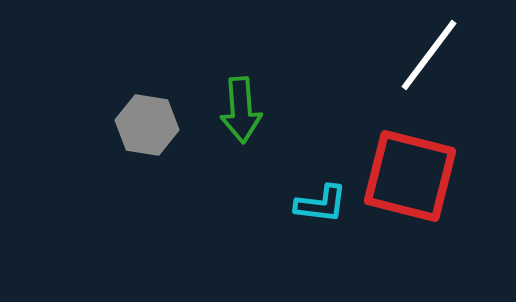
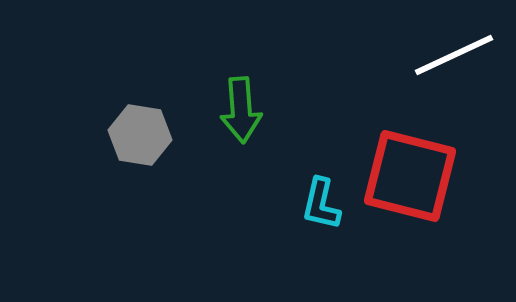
white line: moved 25 px right; rotated 28 degrees clockwise
gray hexagon: moved 7 px left, 10 px down
cyan L-shape: rotated 96 degrees clockwise
